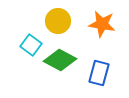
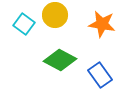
yellow circle: moved 3 px left, 6 px up
cyan square: moved 7 px left, 21 px up
blue rectangle: moved 1 px right, 2 px down; rotated 50 degrees counterclockwise
